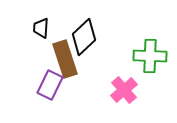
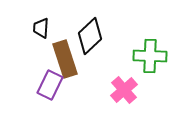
black diamond: moved 6 px right, 1 px up
